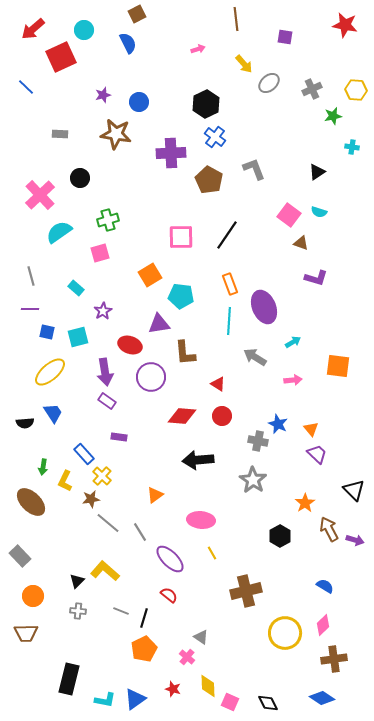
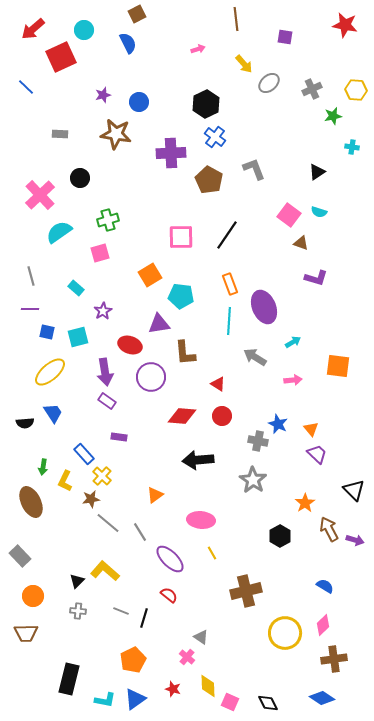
brown ellipse at (31, 502): rotated 20 degrees clockwise
orange pentagon at (144, 649): moved 11 px left, 11 px down
